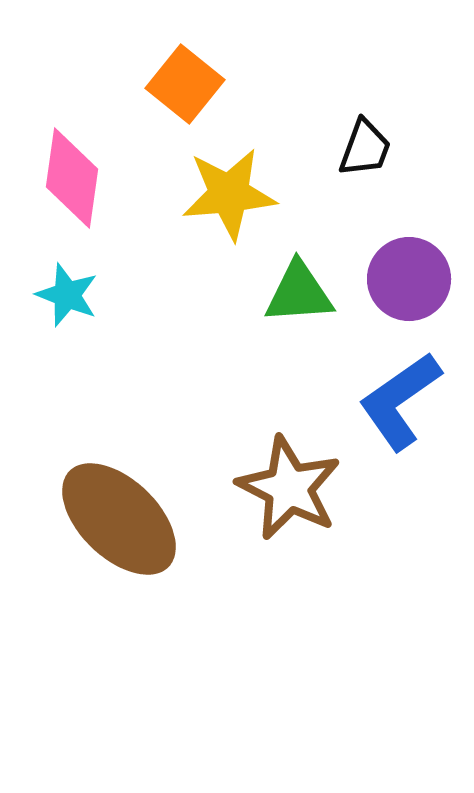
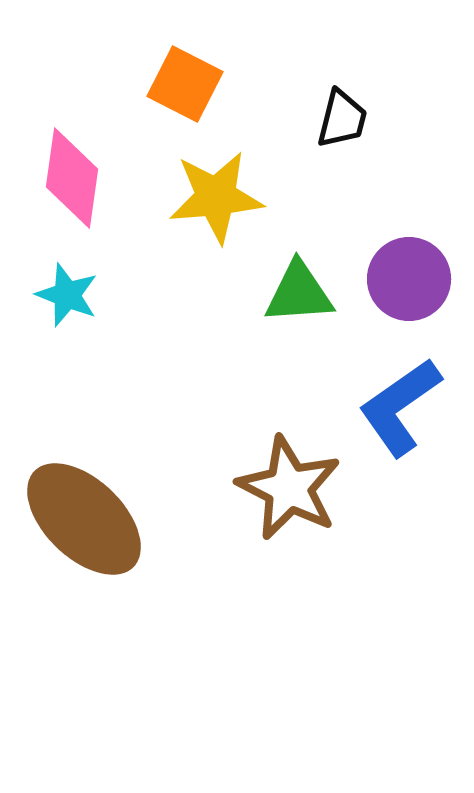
orange square: rotated 12 degrees counterclockwise
black trapezoid: moved 23 px left, 29 px up; rotated 6 degrees counterclockwise
yellow star: moved 13 px left, 3 px down
blue L-shape: moved 6 px down
brown ellipse: moved 35 px left
